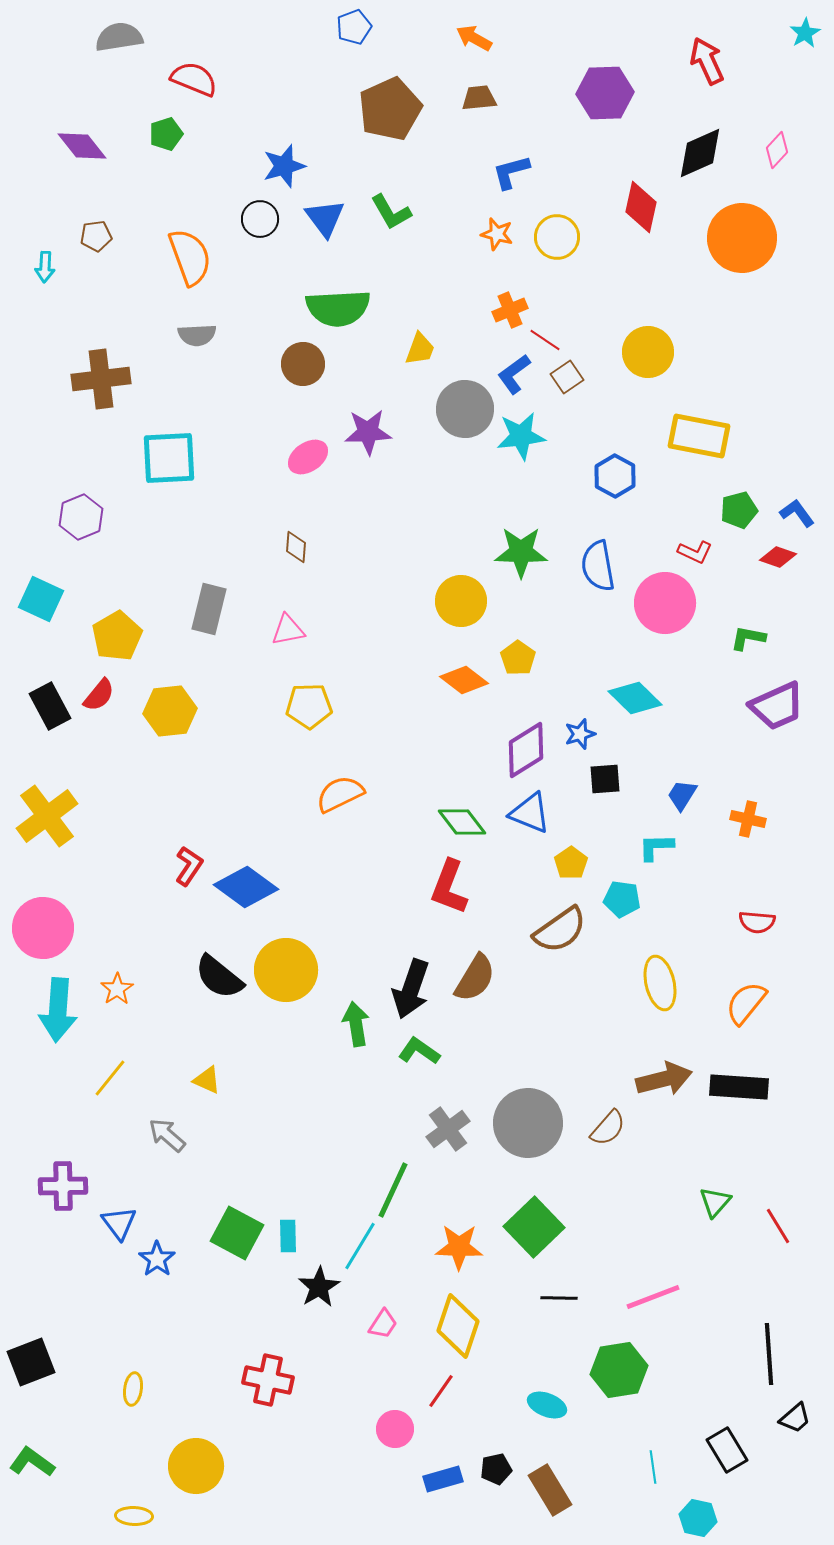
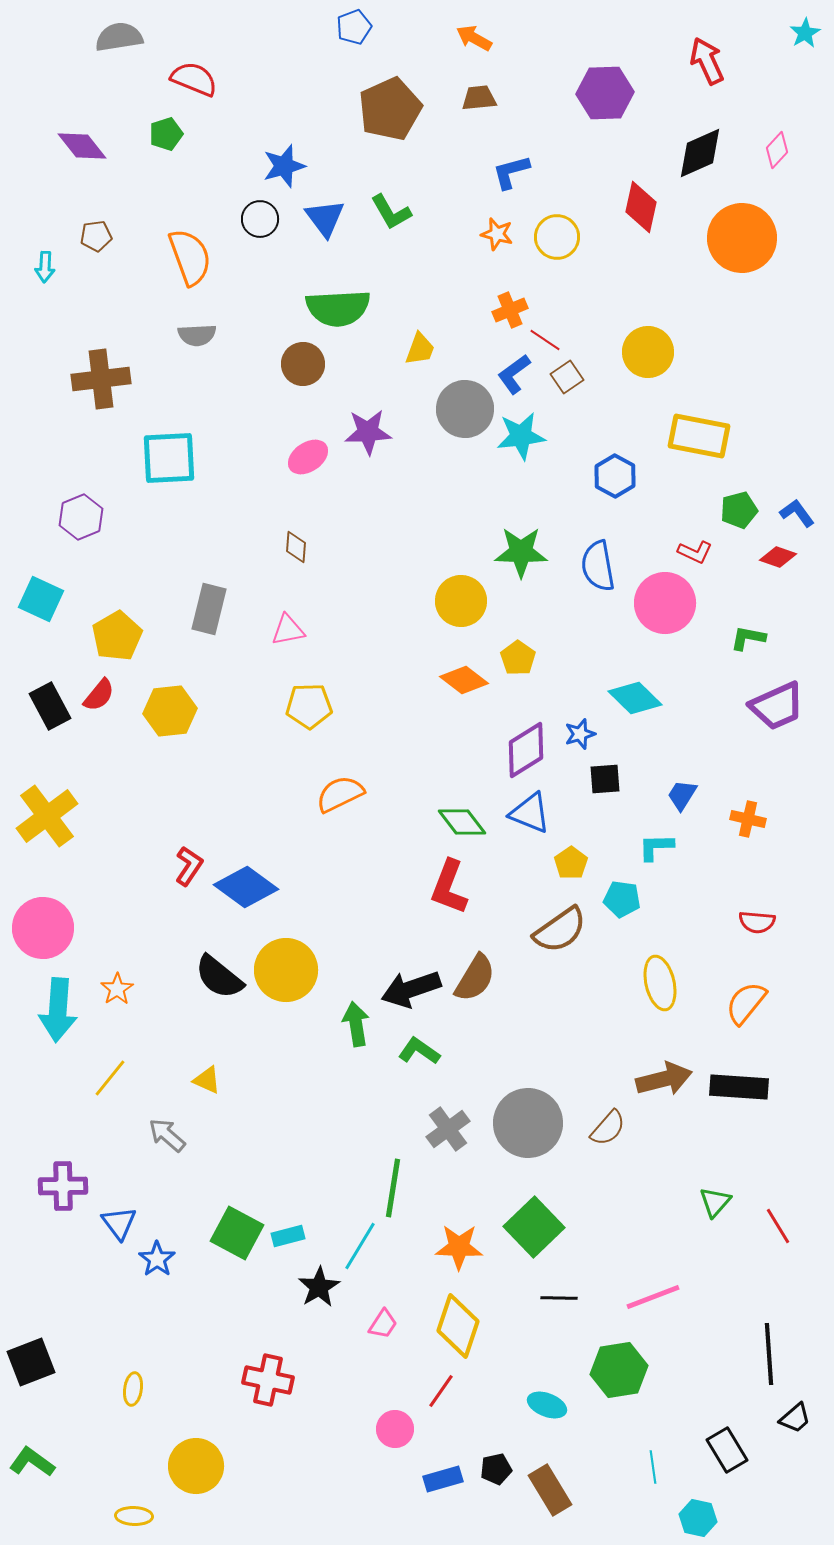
black arrow at (411, 989): rotated 52 degrees clockwise
green line at (393, 1190): moved 2 px up; rotated 16 degrees counterclockwise
cyan rectangle at (288, 1236): rotated 76 degrees clockwise
